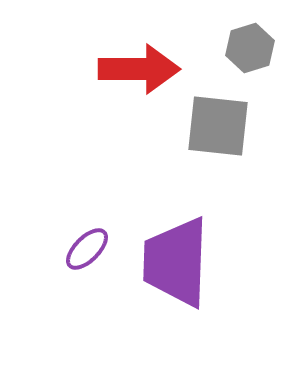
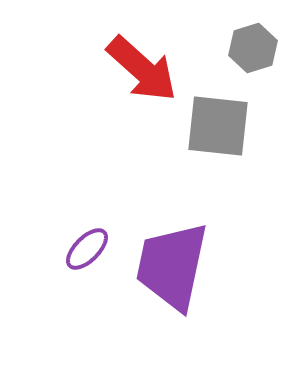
gray hexagon: moved 3 px right
red arrow: moved 3 px right; rotated 42 degrees clockwise
purple trapezoid: moved 4 px left, 4 px down; rotated 10 degrees clockwise
